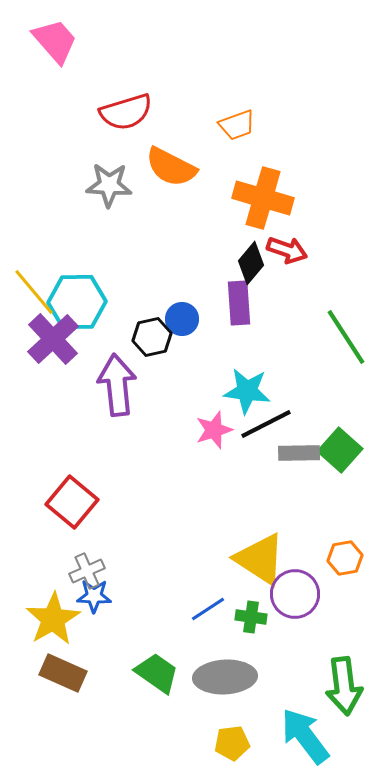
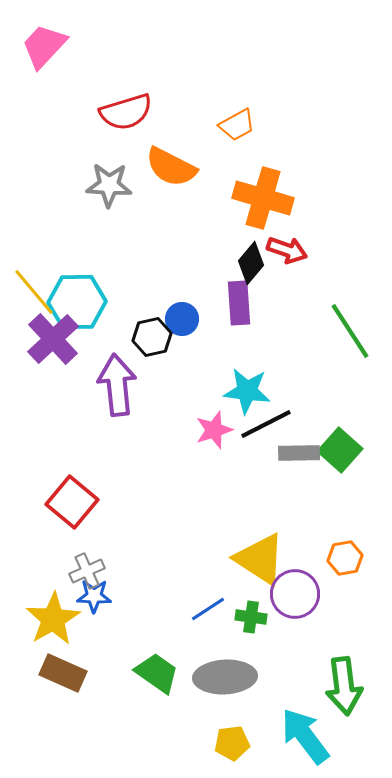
pink trapezoid: moved 11 px left, 5 px down; rotated 96 degrees counterclockwise
orange trapezoid: rotated 9 degrees counterclockwise
green line: moved 4 px right, 6 px up
